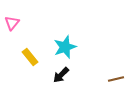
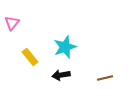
black arrow: rotated 36 degrees clockwise
brown line: moved 11 px left, 1 px up
